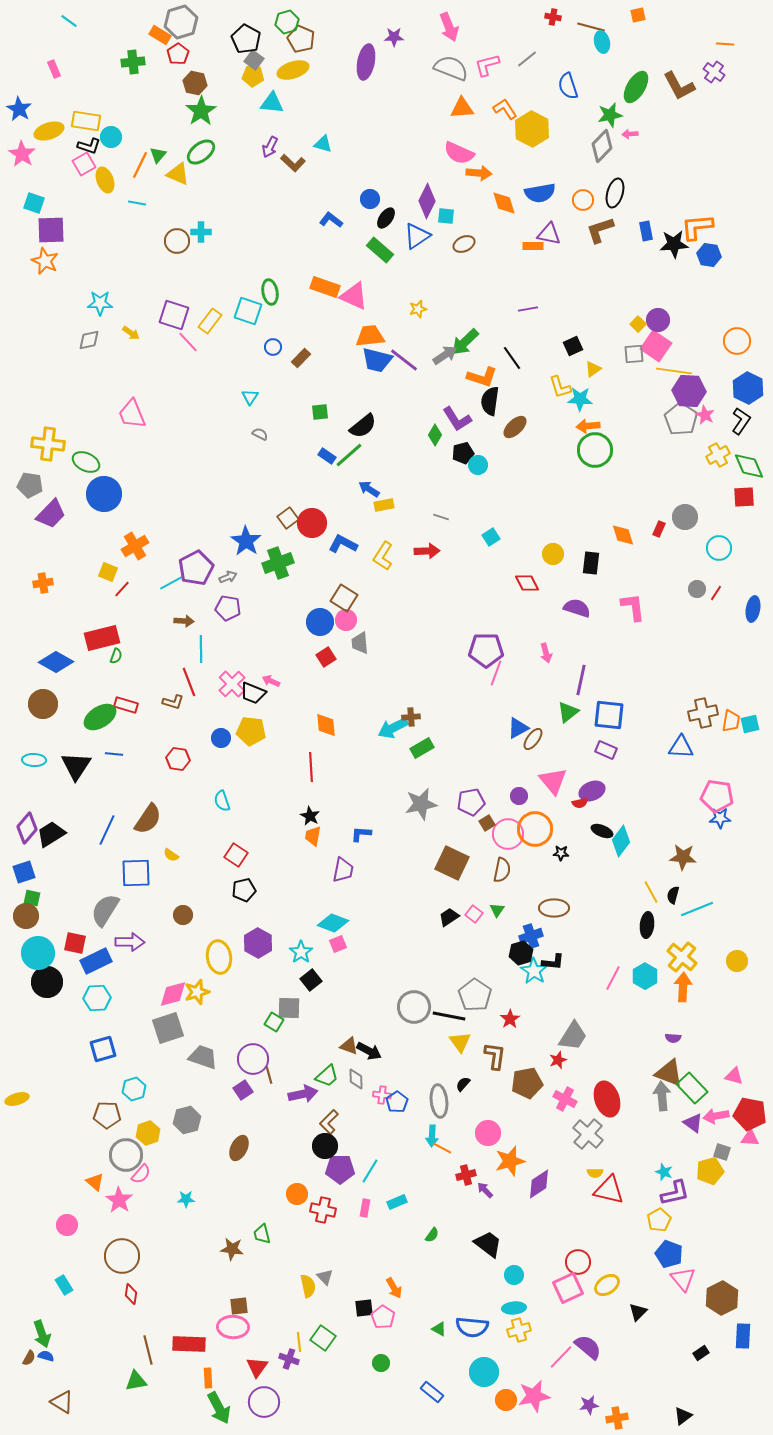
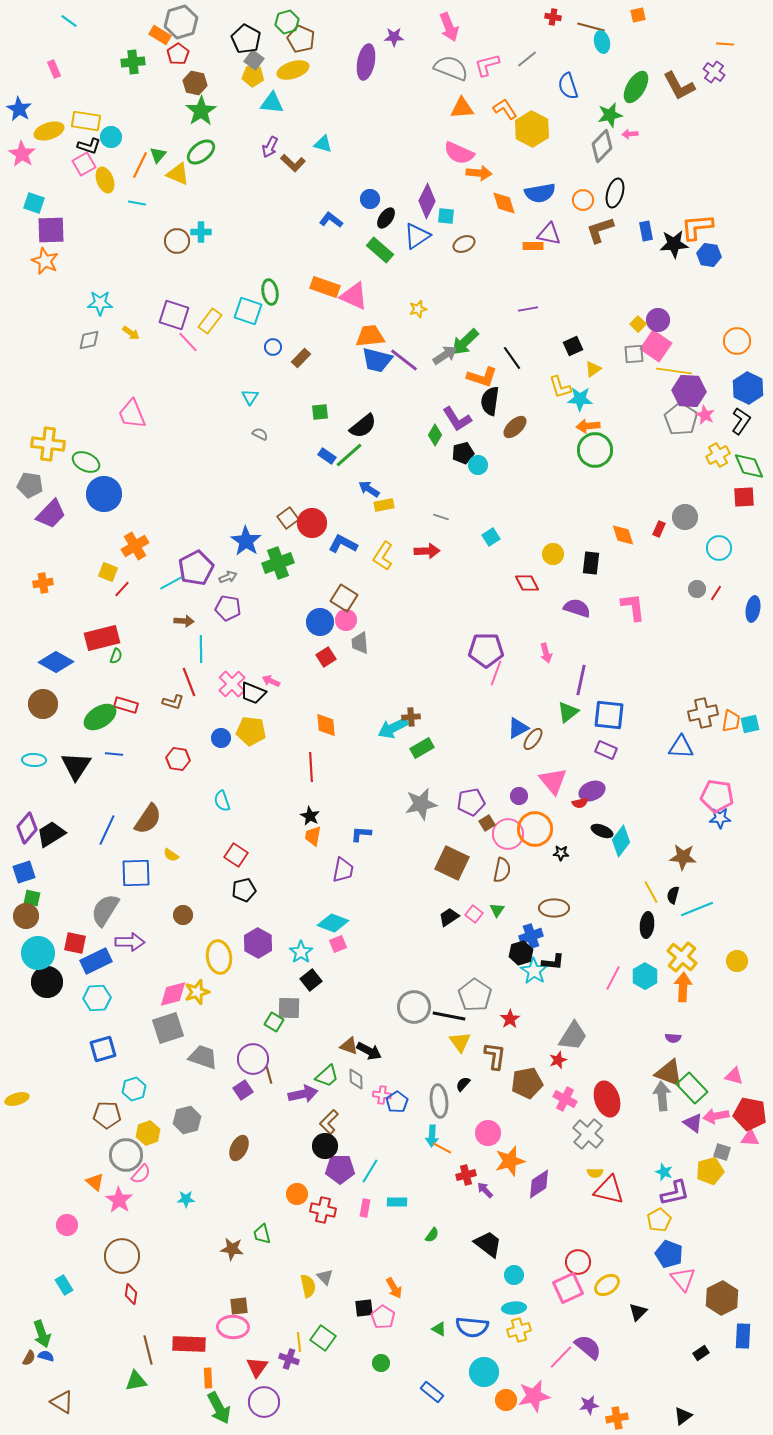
cyan rectangle at (397, 1202): rotated 24 degrees clockwise
